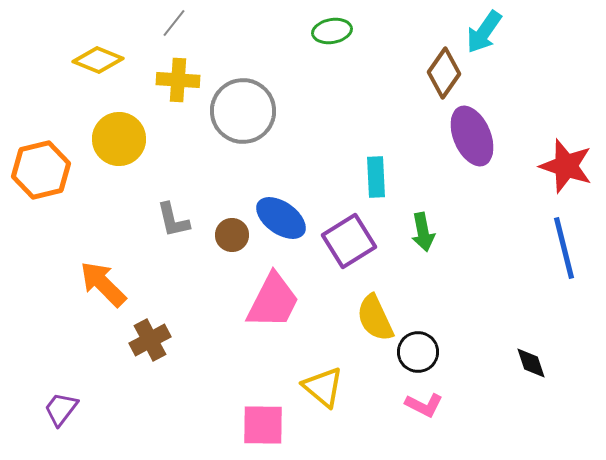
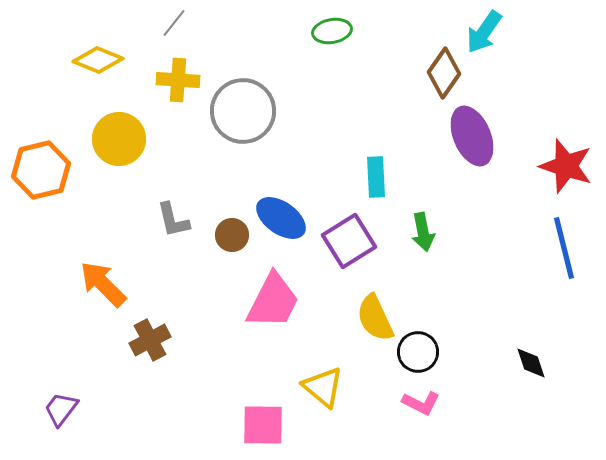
pink L-shape: moved 3 px left, 2 px up
